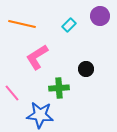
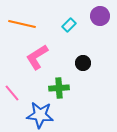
black circle: moved 3 px left, 6 px up
